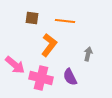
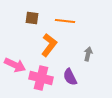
pink arrow: rotated 15 degrees counterclockwise
